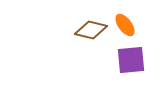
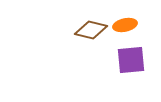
orange ellipse: rotated 65 degrees counterclockwise
